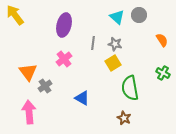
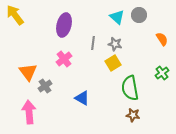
orange semicircle: moved 1 px up
green cross: moved 1 px left; rotated 24 degrees clockwise
brown star: moved 9 px right, 3 px up; rotated 16 degrees counterclockwise
